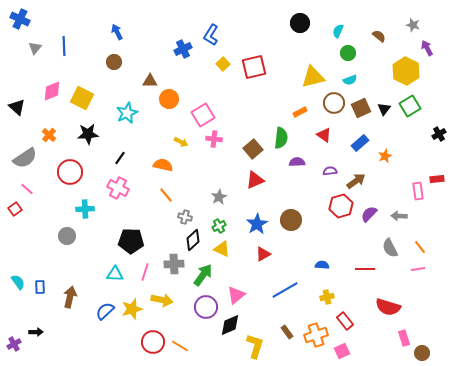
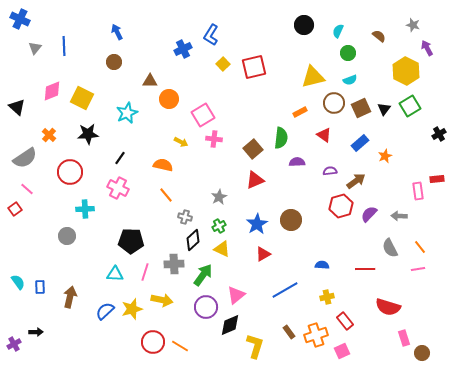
black circle at (300, 23): moved 4 px right, 2 px down
brown rectangle at (287, 332): moved 2 px right
